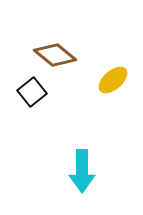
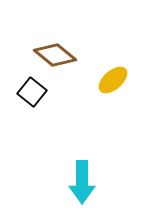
black square: rotated 12 degrees counterclockwise
cyan arrow: moved 11 px down
